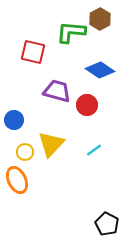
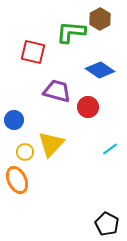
red circle: moved 1 px right, 2 px down
cyan line: moved 16 px right, 1 px up
